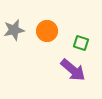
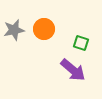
orange circle: moved 3 px left, 2 px up
